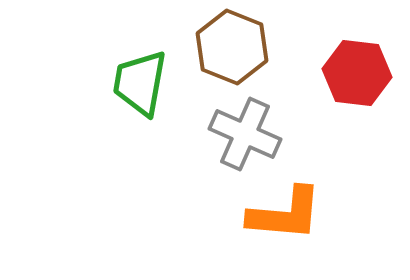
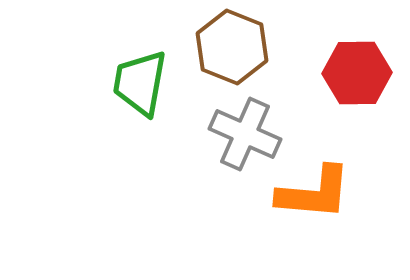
red hexagon: rotated 8 degrees counterclockwise
orange L-shape: moved 29 px right, 21 px up
